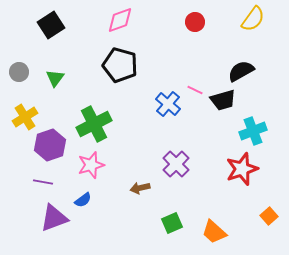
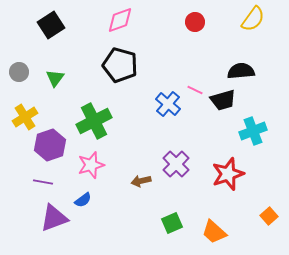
black semicircle: rotated 24 degrees clockwise
green cross: moved 3 px up
red star: moved 14 px left, 5 px down
brown arrow: moved 1 px right, 7 px up
